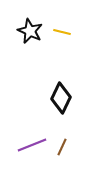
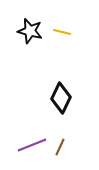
black star: rotated 10 degrees counterclockwise
brown line: moved 2 px left
